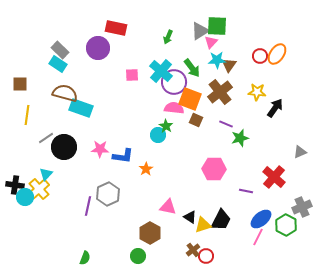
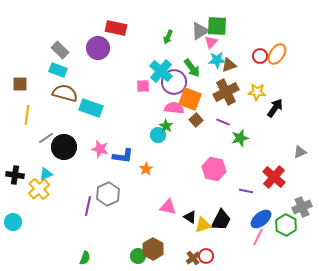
cyan rectangle at (58, 64): moved 6 px down; rotated 12 degrees counterclockwise
brown triangle at (229, 65): rotated 35 degrees clockwise
pink square at (132, 75): moved 11 px right, 11 px down
brown cross at (220, 92): moved 6 px right; rotated 10 degrees clockwise
cyan rectangle at (81, 108): moved 10 px right
brown square at (196, 120): rotated 24 degrees clockwise
purple line at (226, 124): moved 3 px left, 2 px up
pink star at (100, 149): rotated 12 degrees clockwise
pink hexagon at (214, 169): rotated 10 degrees clockwise
cyan triangle at (46, 174): rotated 24 degrees clockwise
black cross at (15, 185): moved 10 px up
cyan circle at (25, 197): moved 12 px left, 25 px down
brown hexagon at (150, 233): moved 3 px right, 16 px down
brown cross at (193, 250): moved 8 px down
